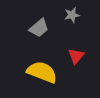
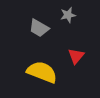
gray star: moved 4 px left
gray trapezoid: rotated 70 degrees clockwise
